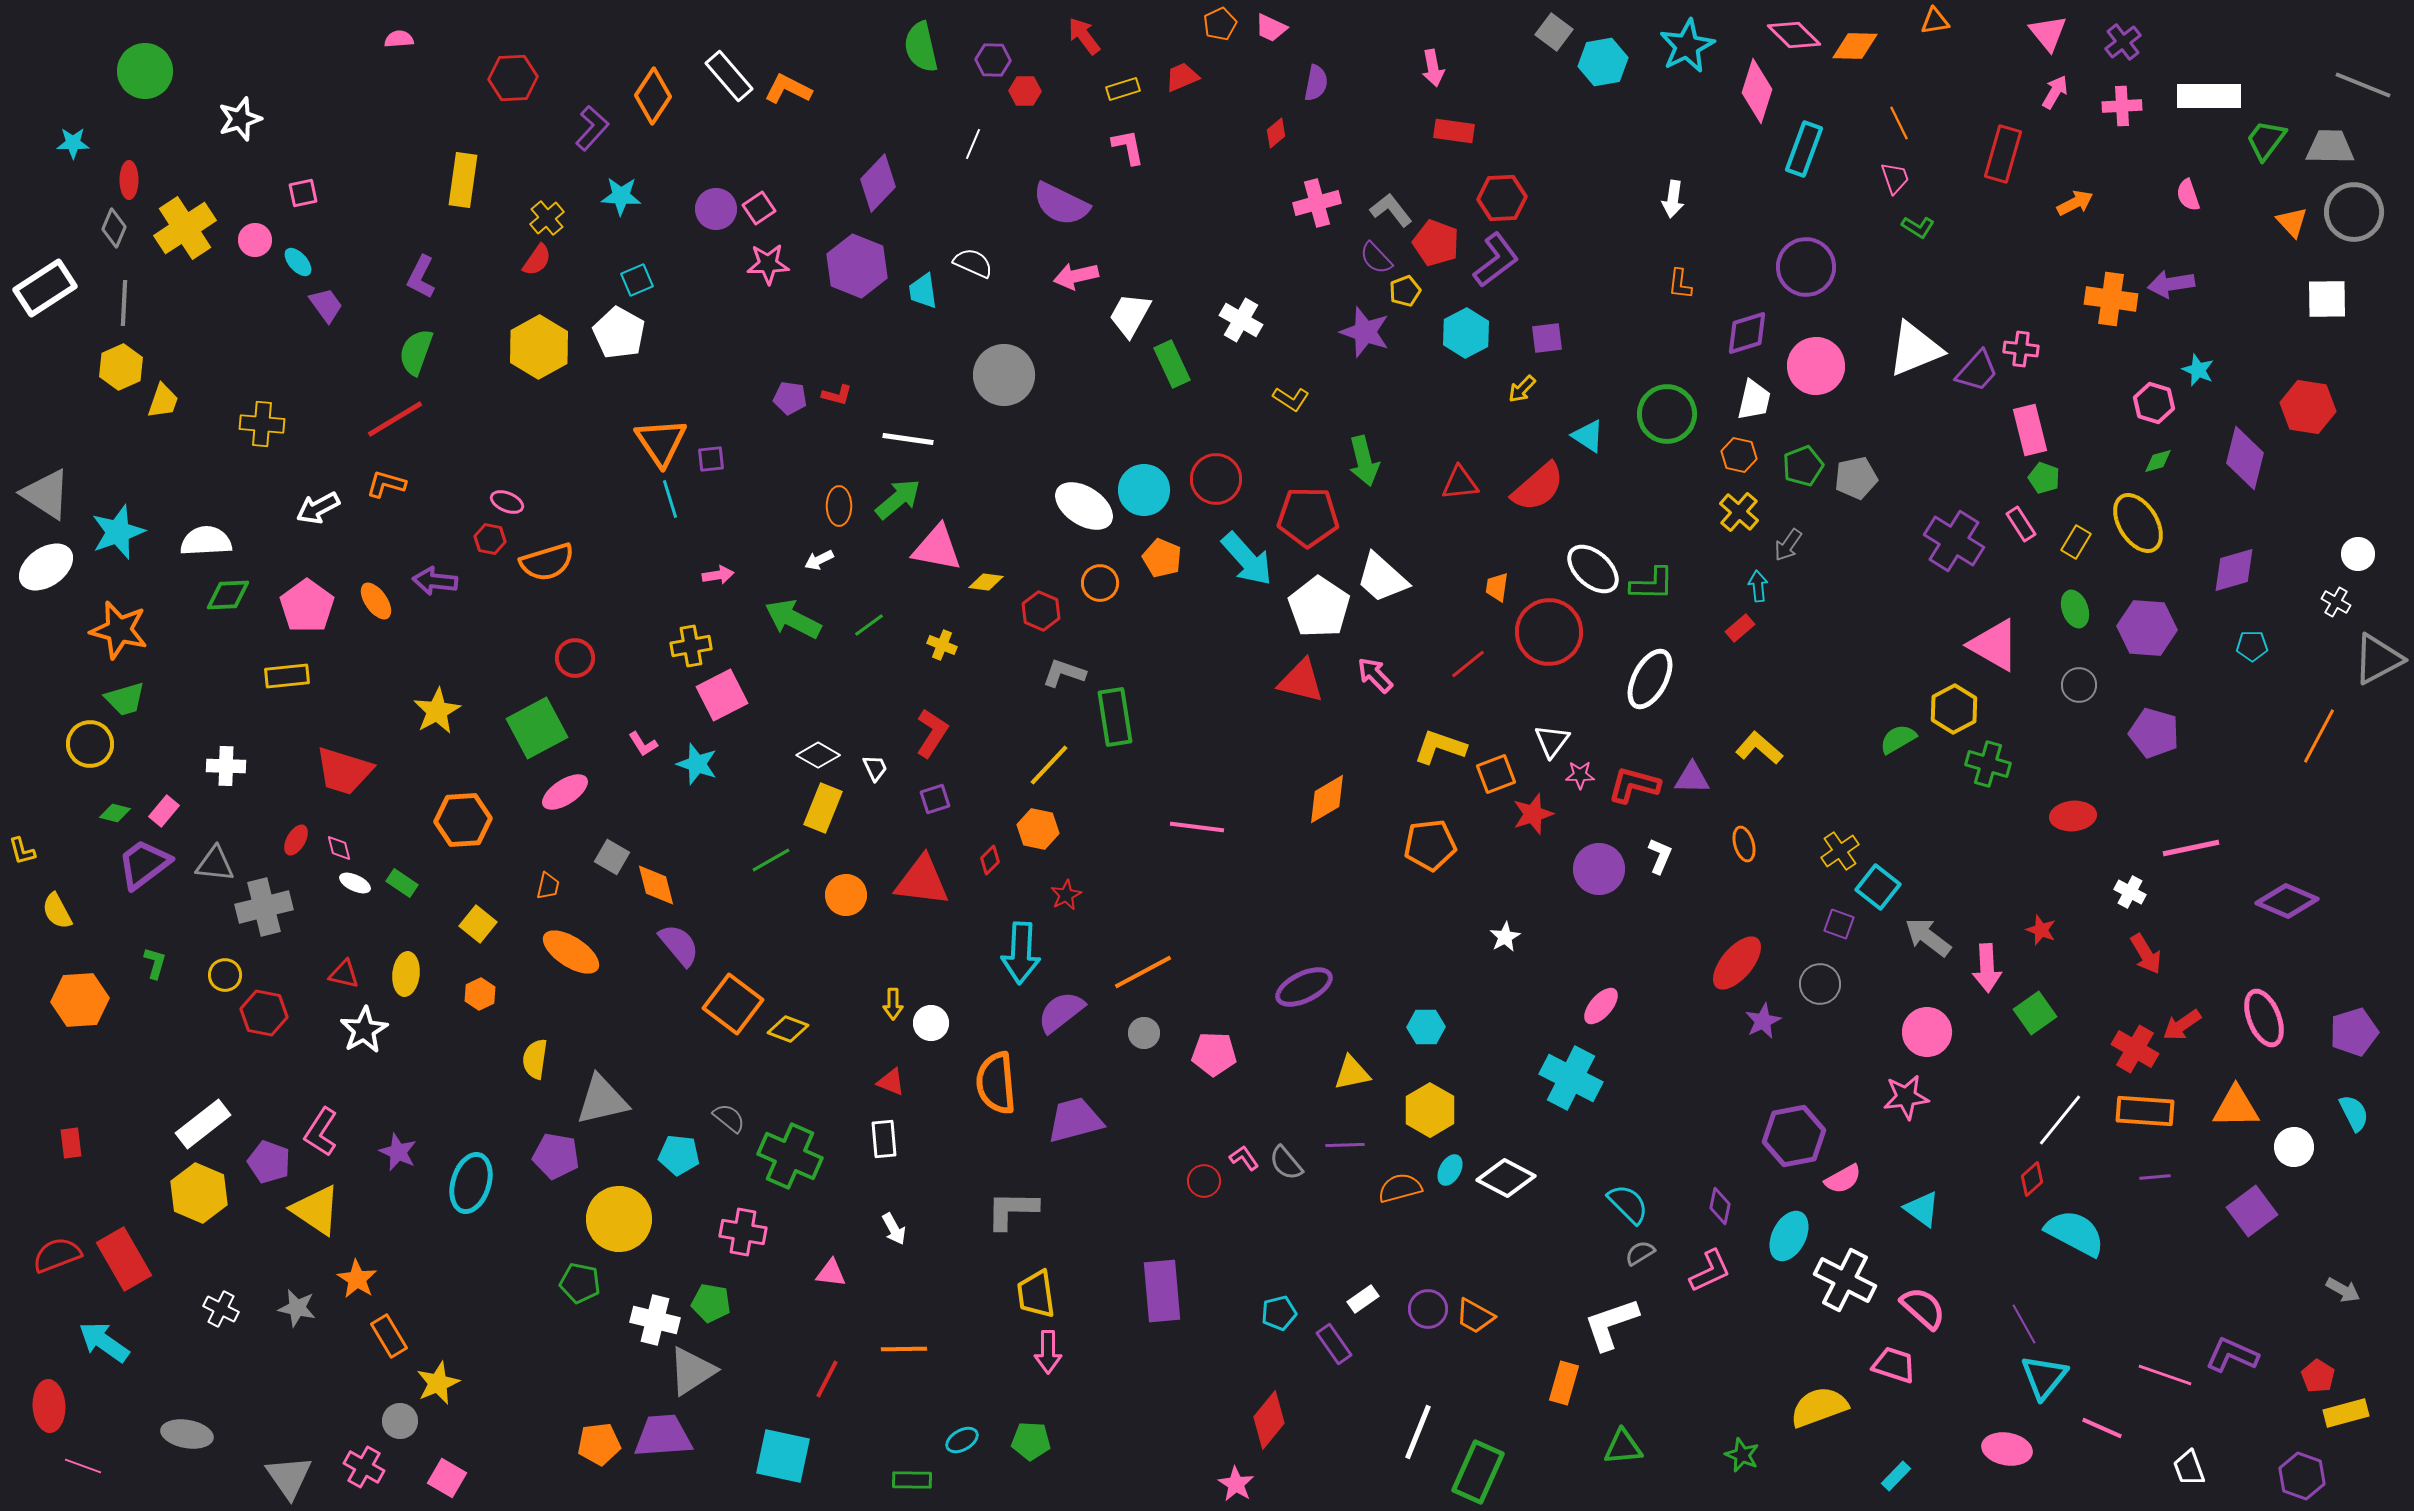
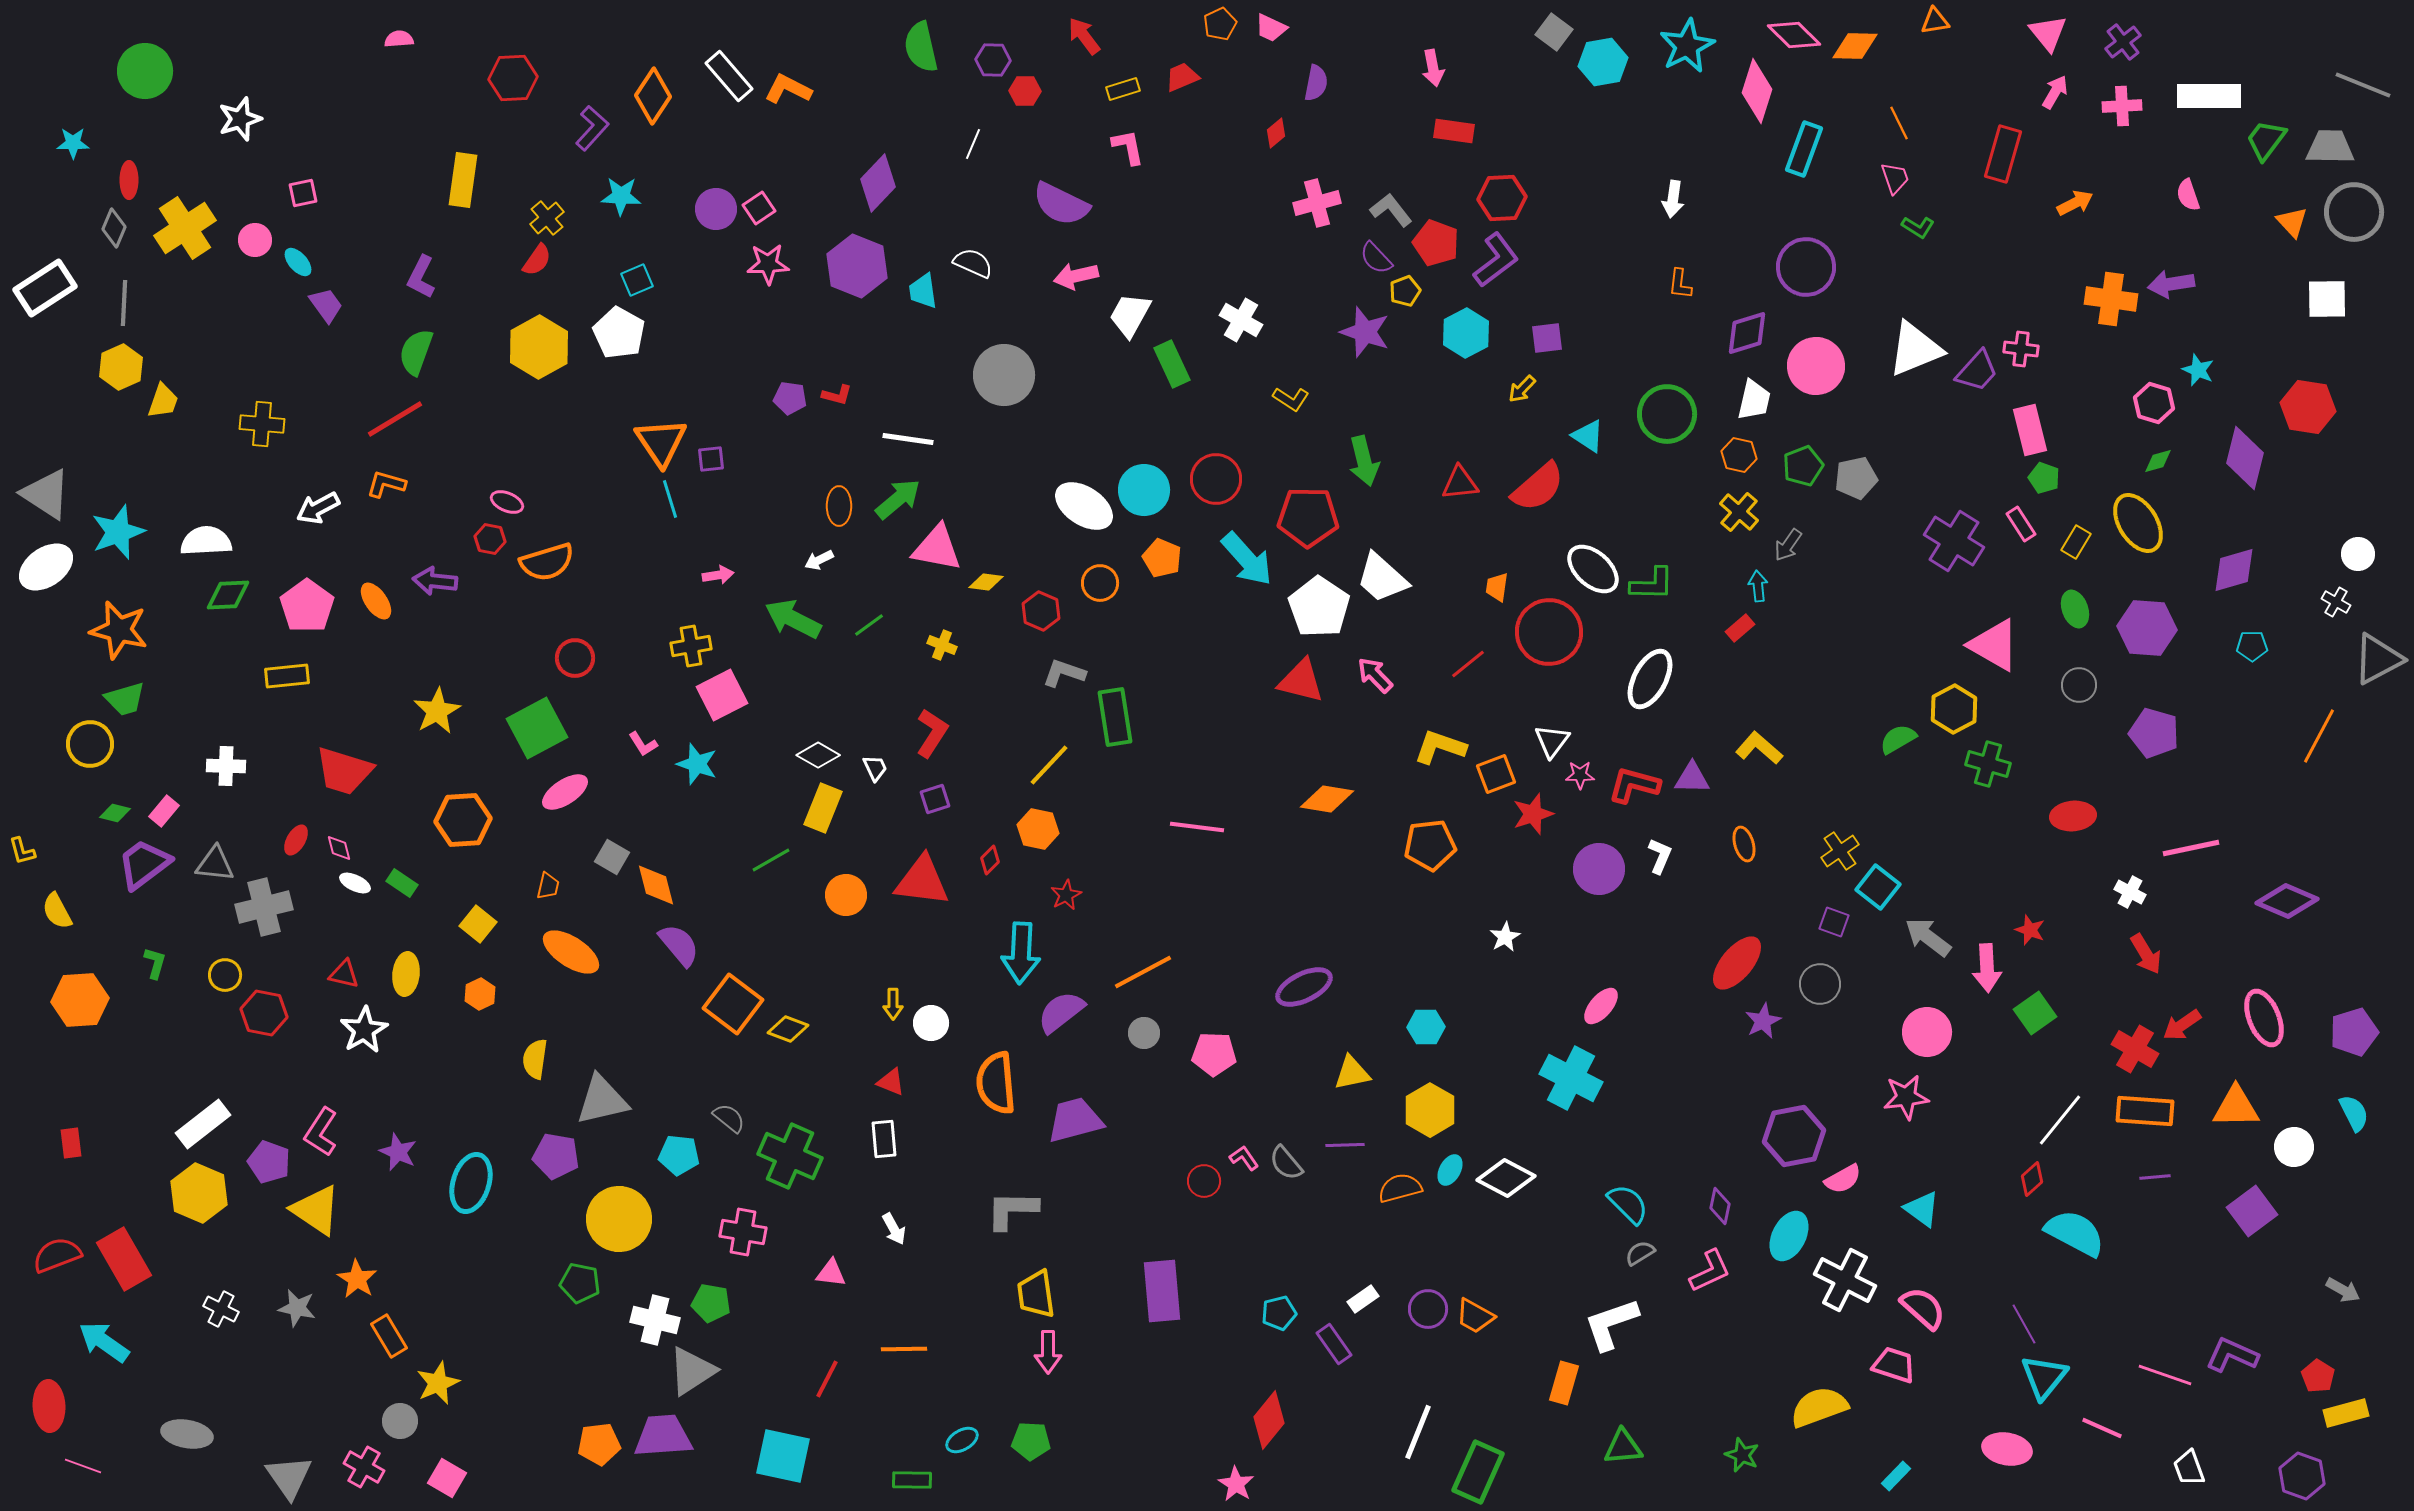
orange diamond at (1327, 799): rotated 40 degrees clockwise
purple square at (1839, 924): moved 5 px left, 2 px up
red star at (2041, 930): moved 11 px left
